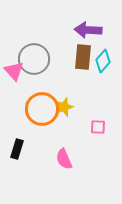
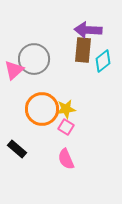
brown rectangle: moved 7 px up
cyan diamond: rotated 10 degrees clockwise
pink triangle: moved 1 px up; rotated 30 degrees clockwise
yellow star: moved 2 px right, 2 px down; rotated 12 degrees clockwise
pink square: moved 32 px left; rotated 28 degrees clockwise
black rectangle: rotated 66 degrees counterclockwise
pink semicircle: moved 2 px right
